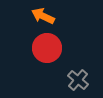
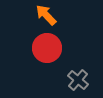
orange arrow: moved 3 px right, 1 px up; rotated 20 degrees clockwise
